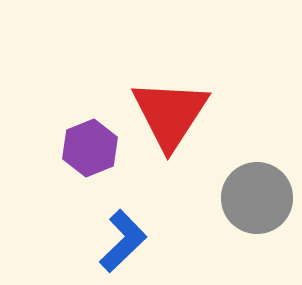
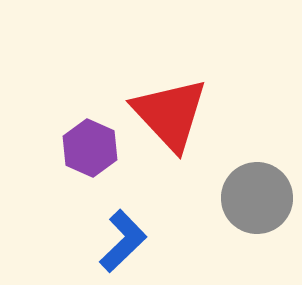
red triangle: rotated 16 degrees counterclockwise
purple hexagon: rotated 14 degrees counterclockwise
